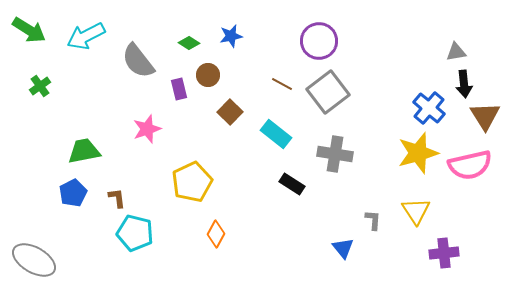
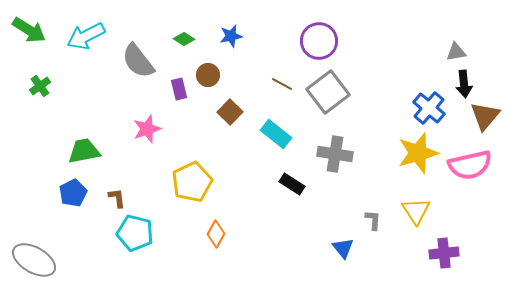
green diamond: moved 5 px left, 4 px up
brown triangle: rotated 12 degrees clockwise
